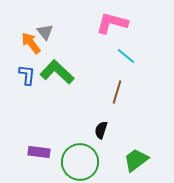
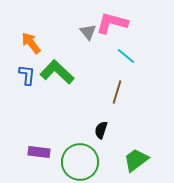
gray triangle: moved 43 px right
